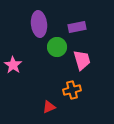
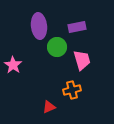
purple ellipse: moved 2 px down
